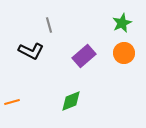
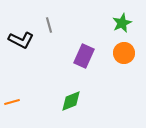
black L-shape: moved 10 px left, 11 px up
purple rectangle: rotated 25 degrees counterclockwise
